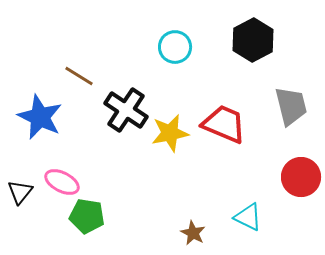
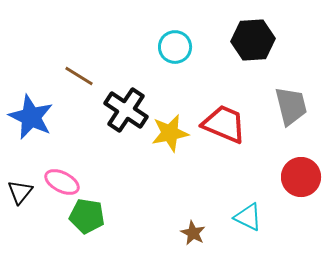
black hexagon: rotated 24 degrees clockwise
blue star: moved 9 px left
